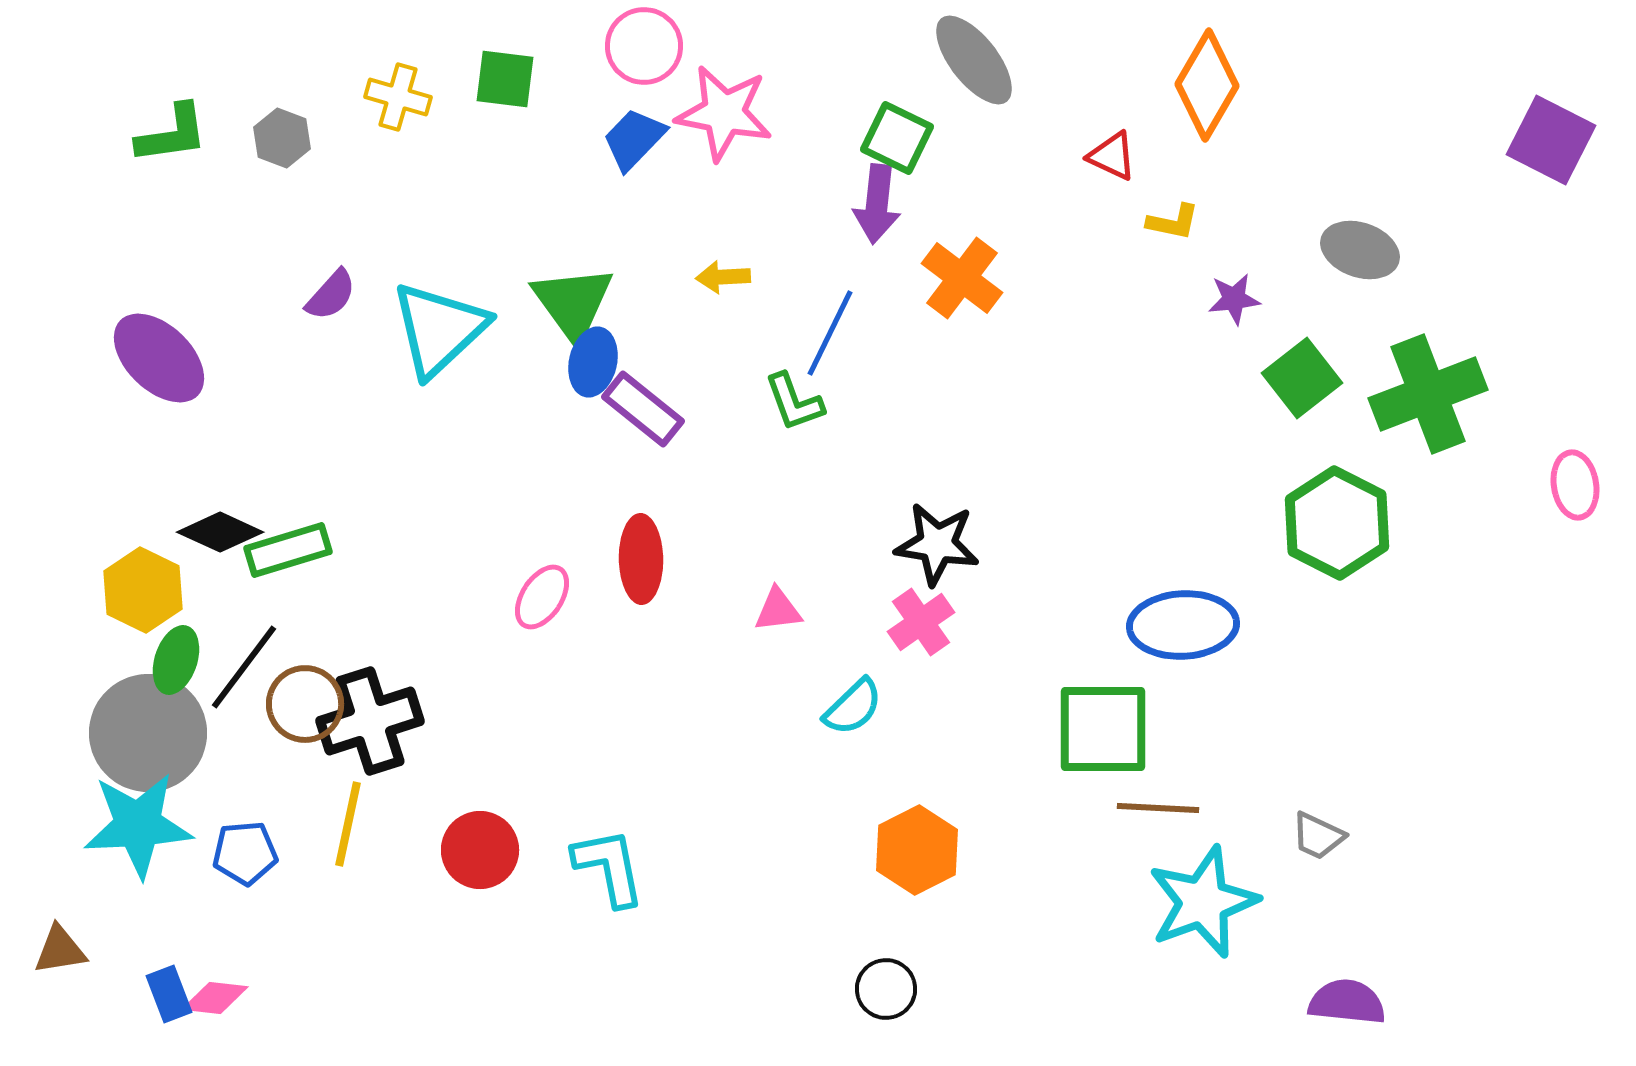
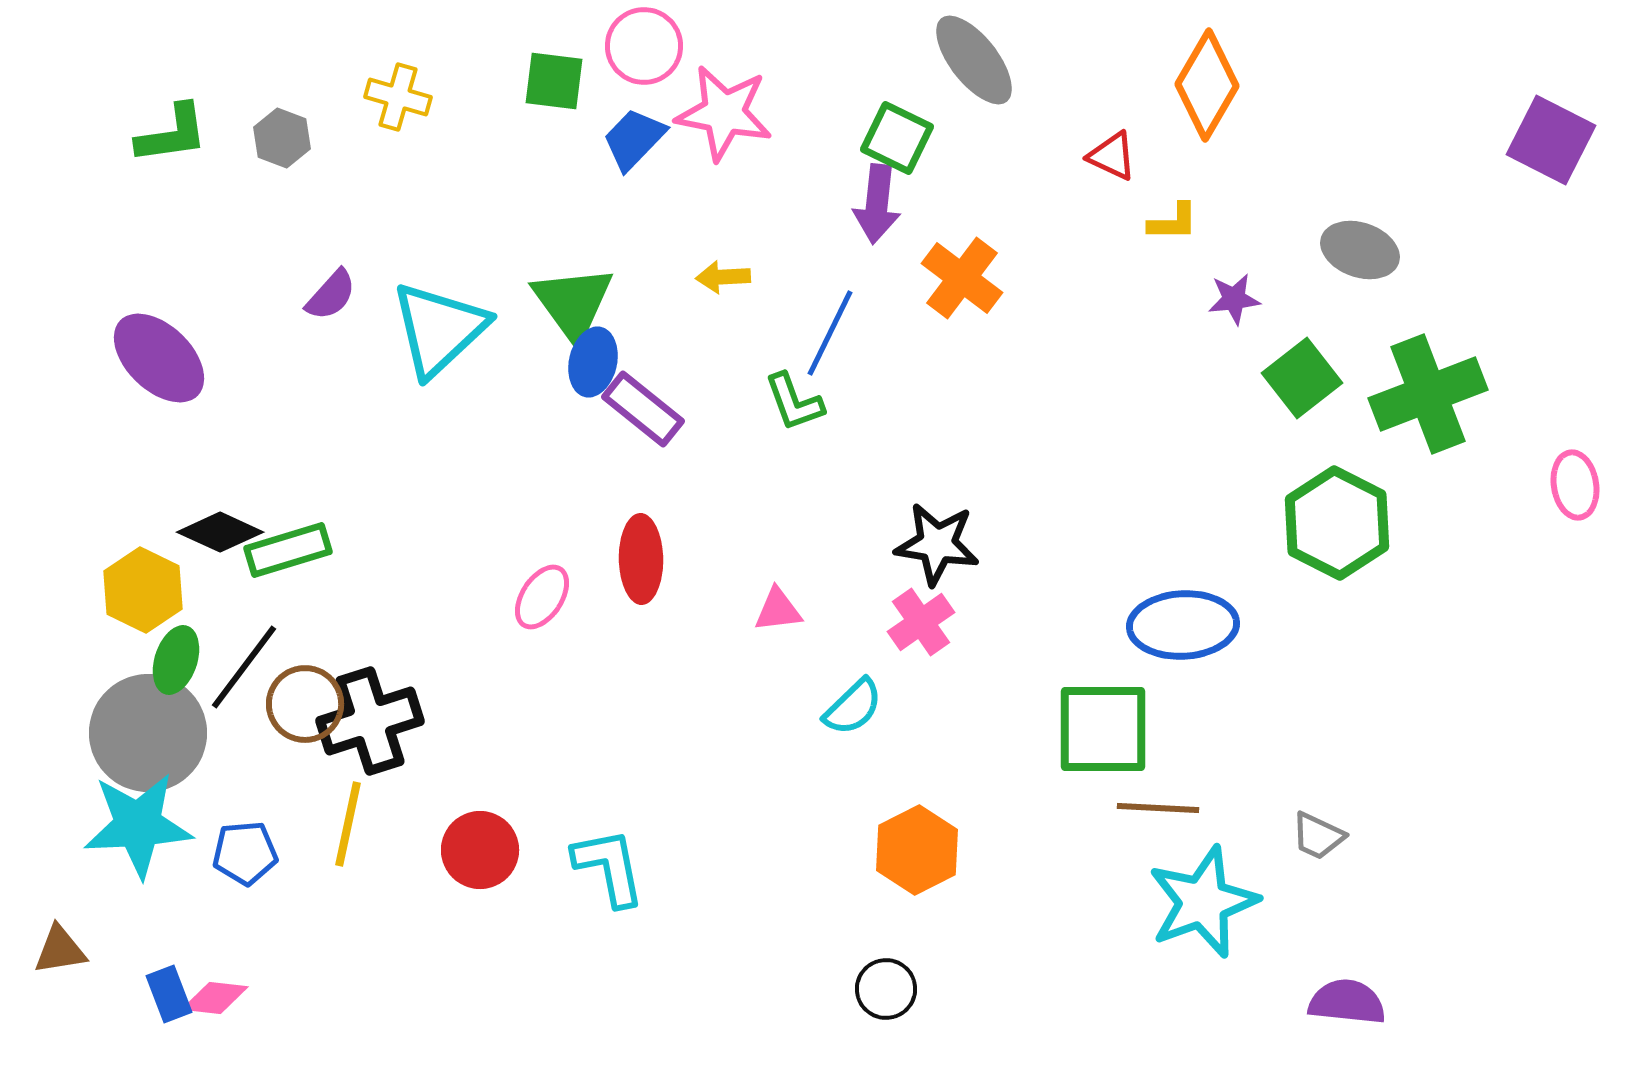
green square at (505, 79): moved 49 px right, 2 px down
yellow L-shape at (1173, 222): rotated 12 degrees counterclockwise
